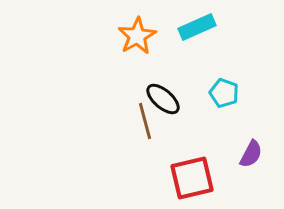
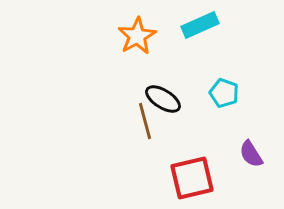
cyan rectangle: moved 3 px right, 2 px up
black ellipse: rotated 9 degrees counterclockwise
purple semicircle: rotated 120 degrees clockwise
